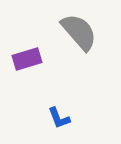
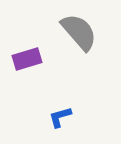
blue L-shape: moved 1 px right, 1 px up; rotated 95 degrees clockwise
